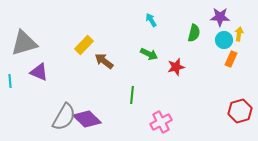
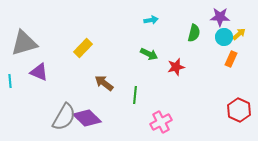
cyan arrow: rotated 112 degrees clockwise
yellow arrow: rotated 40 degrees clockwise
cyan circle: moved 3 px up
yellow rectangle: moved 1 px left, 3 px down
brown arrow: moved 22 px down
green line: moved 3 px right
red hexagon: moved 1 px left, 1 px up; rotated 20 degrees counterclockwise
purple diamond: moved 1 px up
